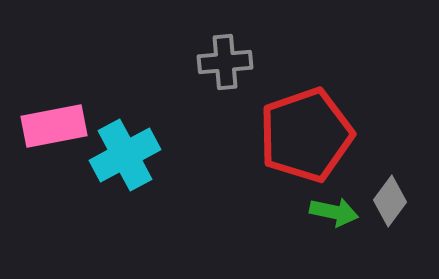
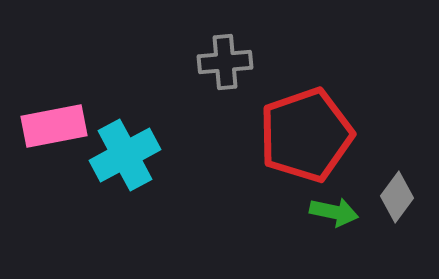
gray diamond: moved 7 px right, 4 px up
